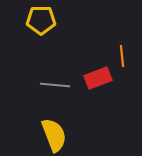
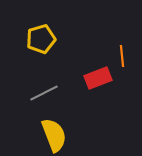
yellow pentagon: moved 19 px down; rotated 16 degrees counterclockwise
gray line: moved 11 px left, 8 px down; rotated 32 degrees counterclockwise
